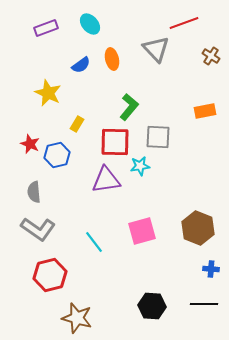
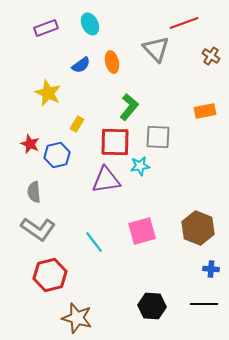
cyan ellipse: rotated 15 degrees clockwise
orange ellipse: moved 3 px down
